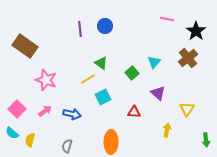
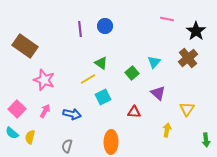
pink star: moved 2 px left
pink arrow: rotated 24 degrees counterclockwise
yellow semicircle: moved 3 px up
